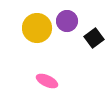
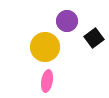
yellow circle: moved 8 px right, 19 px down
pink ellipse: rotated 75 degrees clockwise
